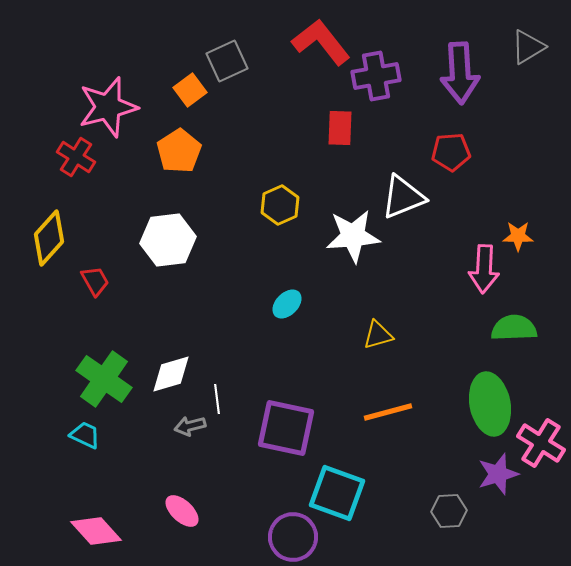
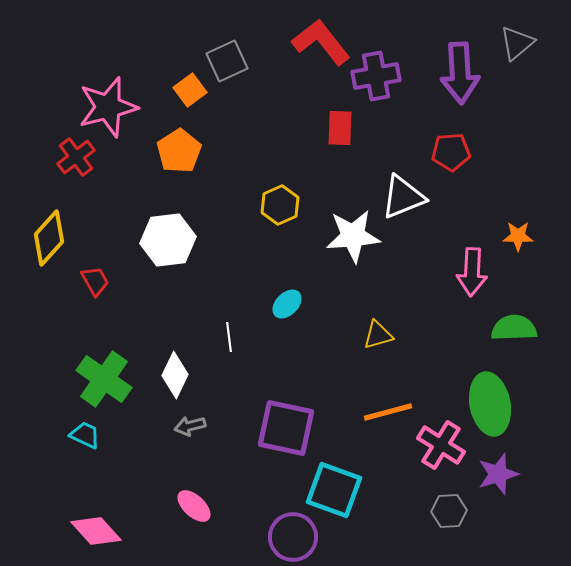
gray triangle: moved 11 px left, 4 px up; rotated 9 degrees counterclockwise
red cross: rotated 21 degrees clockwise
pink arrow: moved 12 px left, 3 px down
white diamond: moved 4 px right, 1 px down; rotated 48 degrees counterclockwise
white line: moved 12 px right, 62 px up
pink cross: moved 100 px left, 2 px down
cyan square: moved 3 px left, 3 px up
pink ellipse: moved 12 px right, 5 px up
